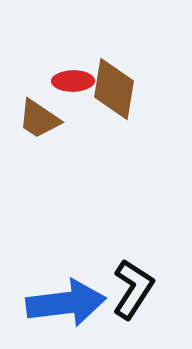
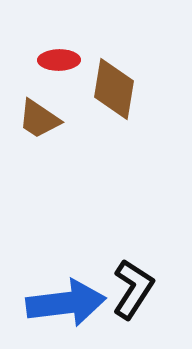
red ellipse: moved 14 px left, 21 px up
